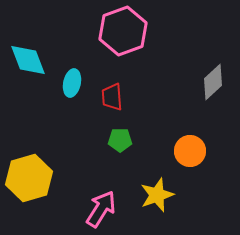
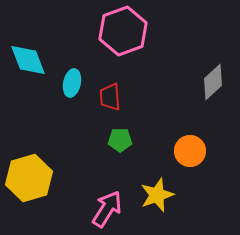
red trapezoid: moved 2 px left
pink arrow: moved 6 px right
